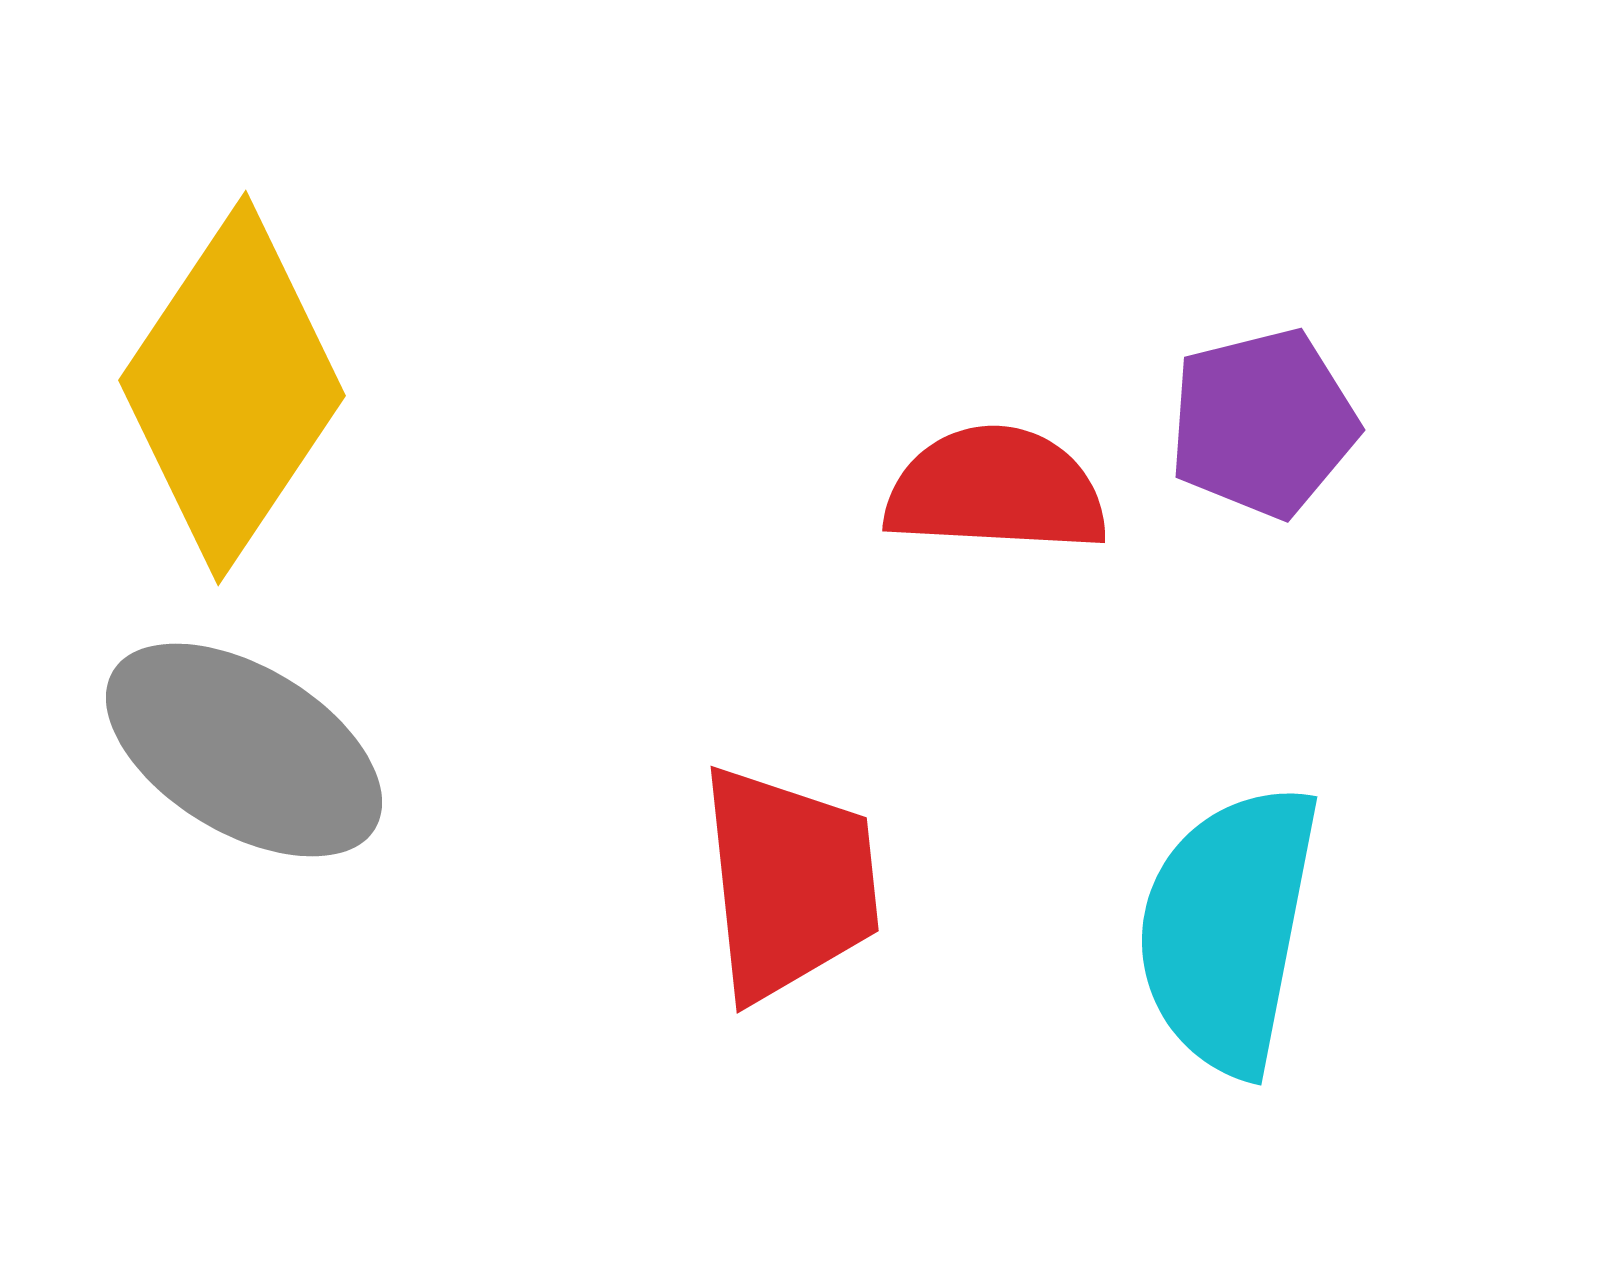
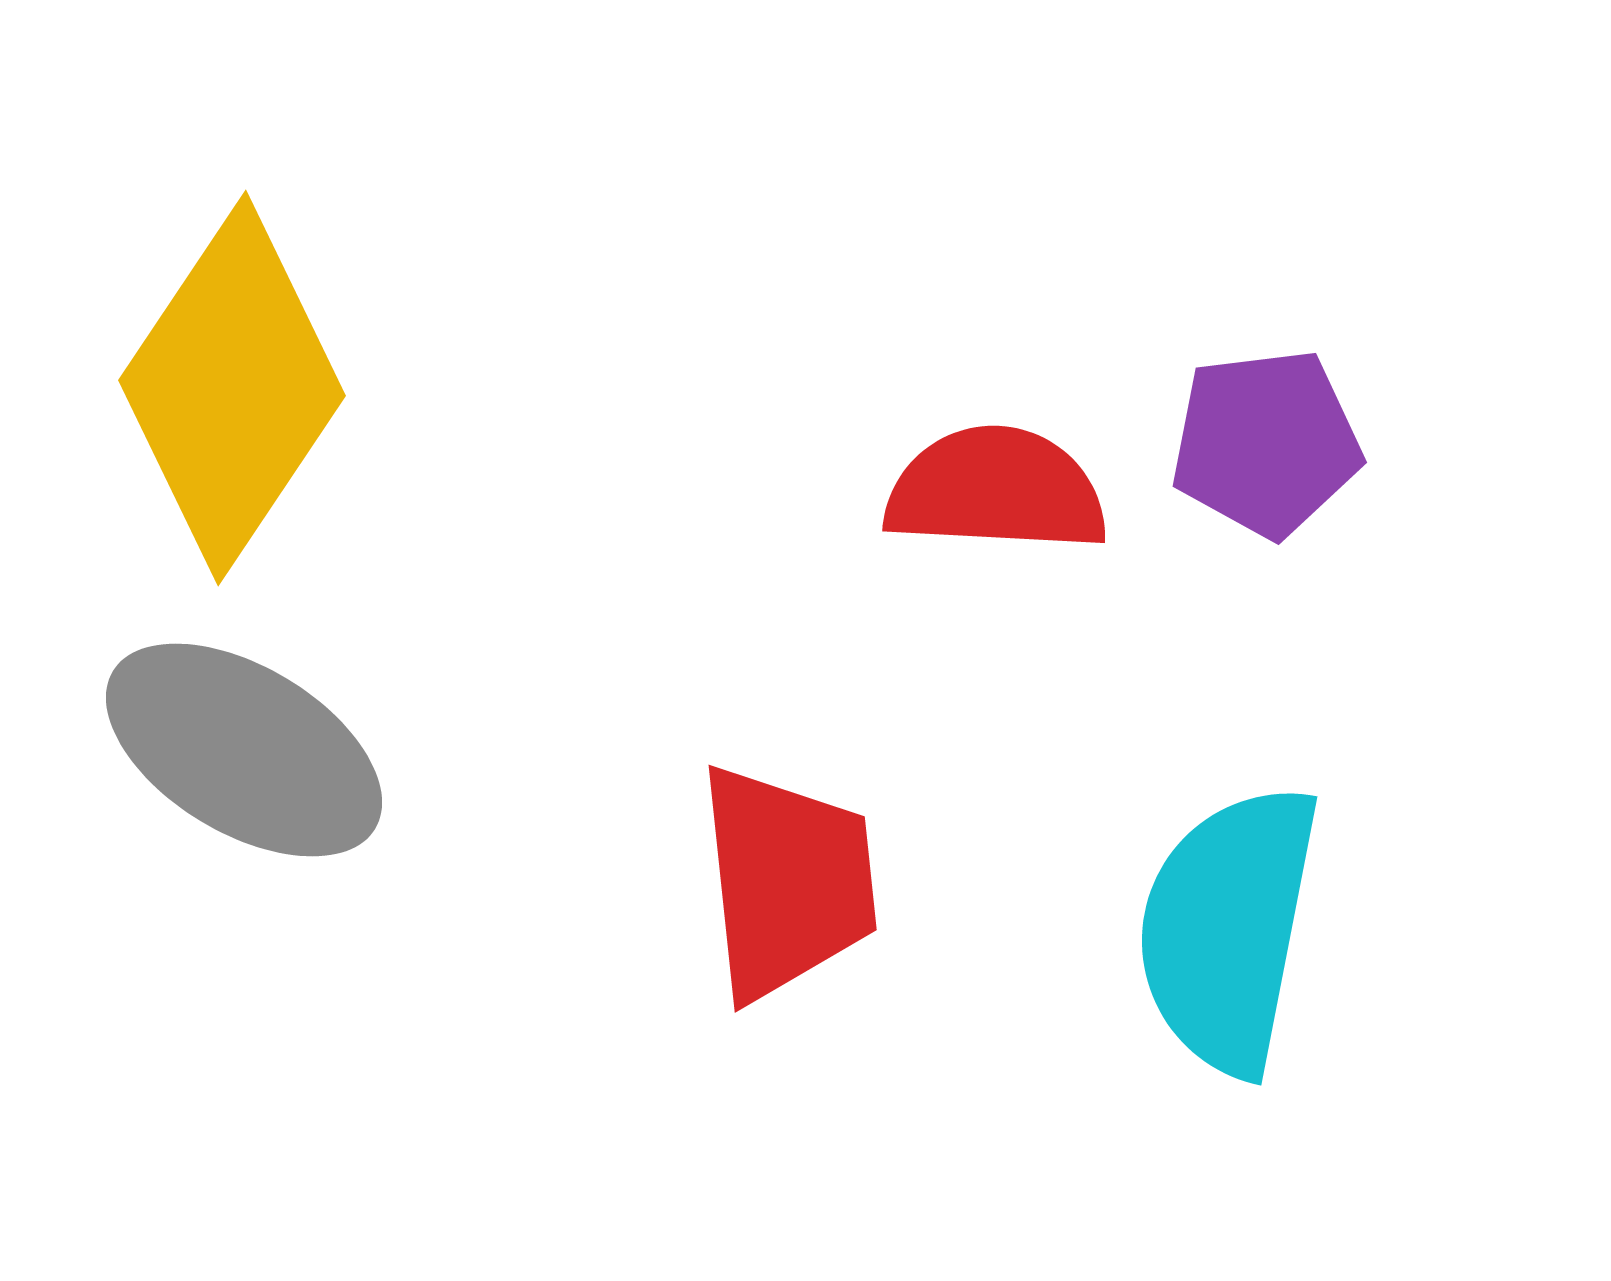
purple pentagon: moved 3 px right, 20 px down; rotated 7 degrees clockwise
red trapezoid: moved 2 px left, 1 px up
